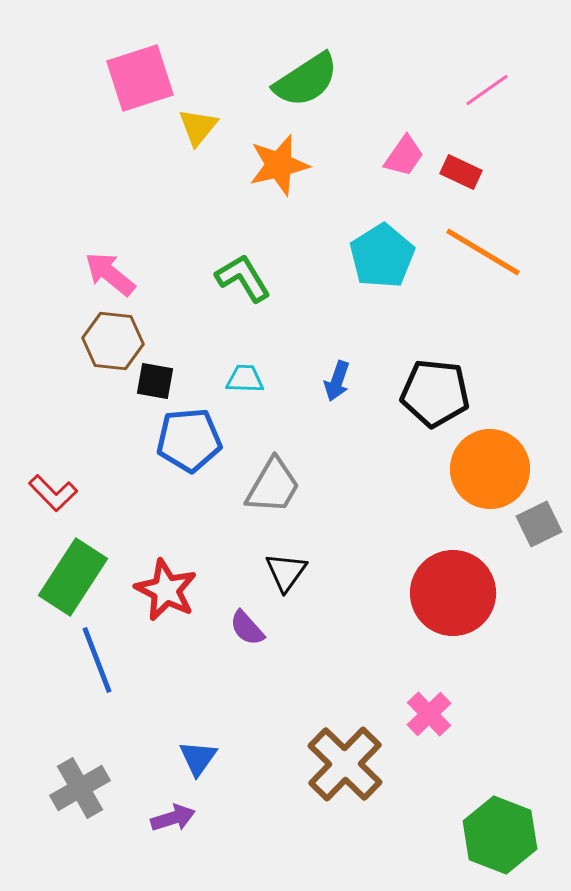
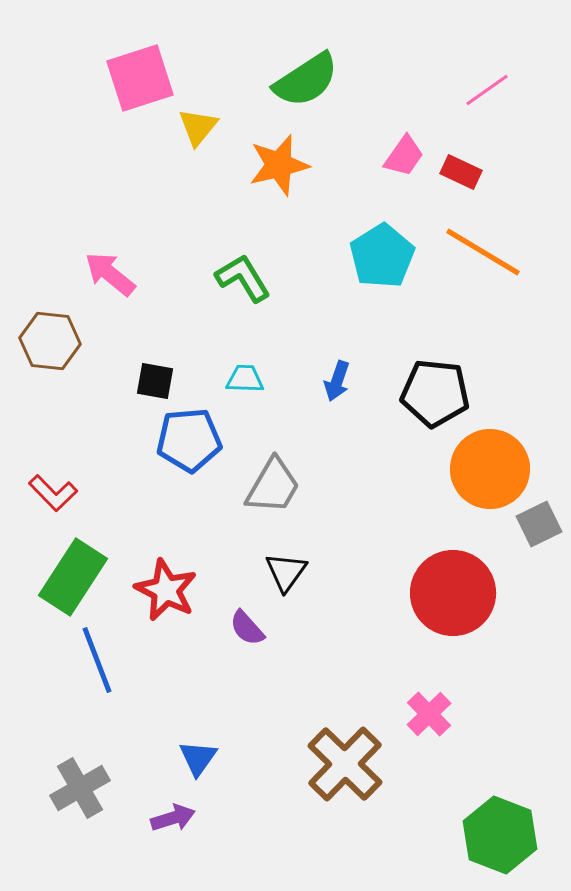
brown hexagon: moved 63 px left
